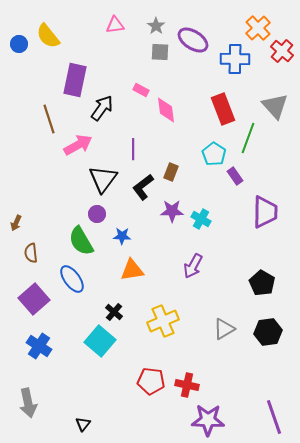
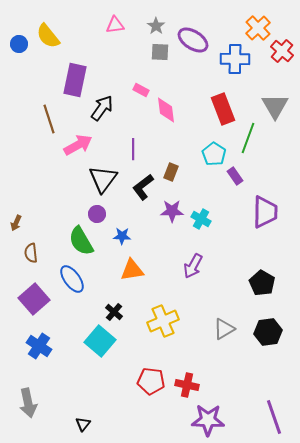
gray triangle at (275, 106): rotated 12 degrees clockwise
